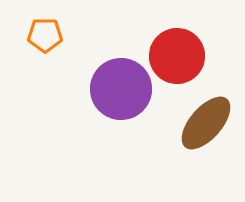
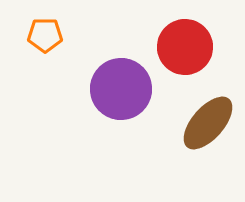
red circle: moved 8 px right, 9 px up
brown ellipse: moved 2 px right
